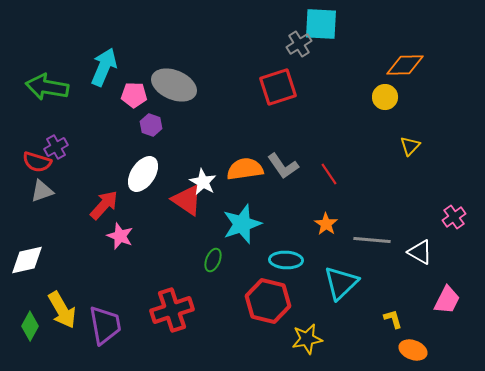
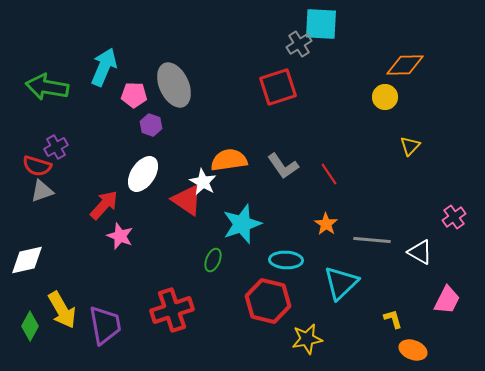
gray ellipse: rotated 42 degrees clockwise
red semicircle: moved 4 px down
orange semicircle: moved 16 px left, 9 px up
